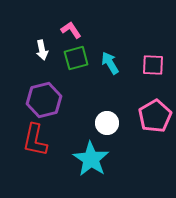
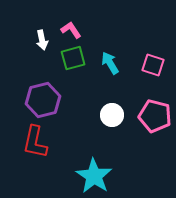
white arrow: moved 10 px up
green square: moved 3 px left
pink square: rotated 15 degrees clockwise
purple hexagon: moved 1 px left
pink pentagon: rotated 28 degrees counterclockwise
white circle: moved 5 px right, 8 px up
red L-shape: moved 2 px down
cyan star: moved 3 px right, 17 px down
